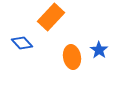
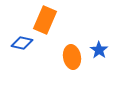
orange rectangle: moved 6 px left, 3 px down; rotated 20 degrees counterclockwise
blue diamond: rotated 35 degrees counterclockwise
